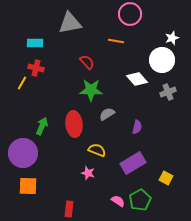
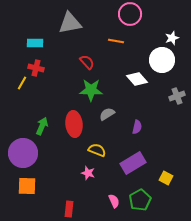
gray cross: moved 9 px right, 4 px down
orange square: moved 1 px left
pink semicircle: moved 4 px left; rotated 32 degrees clockwise
